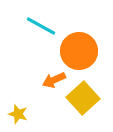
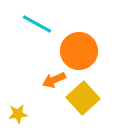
cyan line: moved 4 px left, 2 px up
yellow star: rotated 24 degrees counterclockwise
